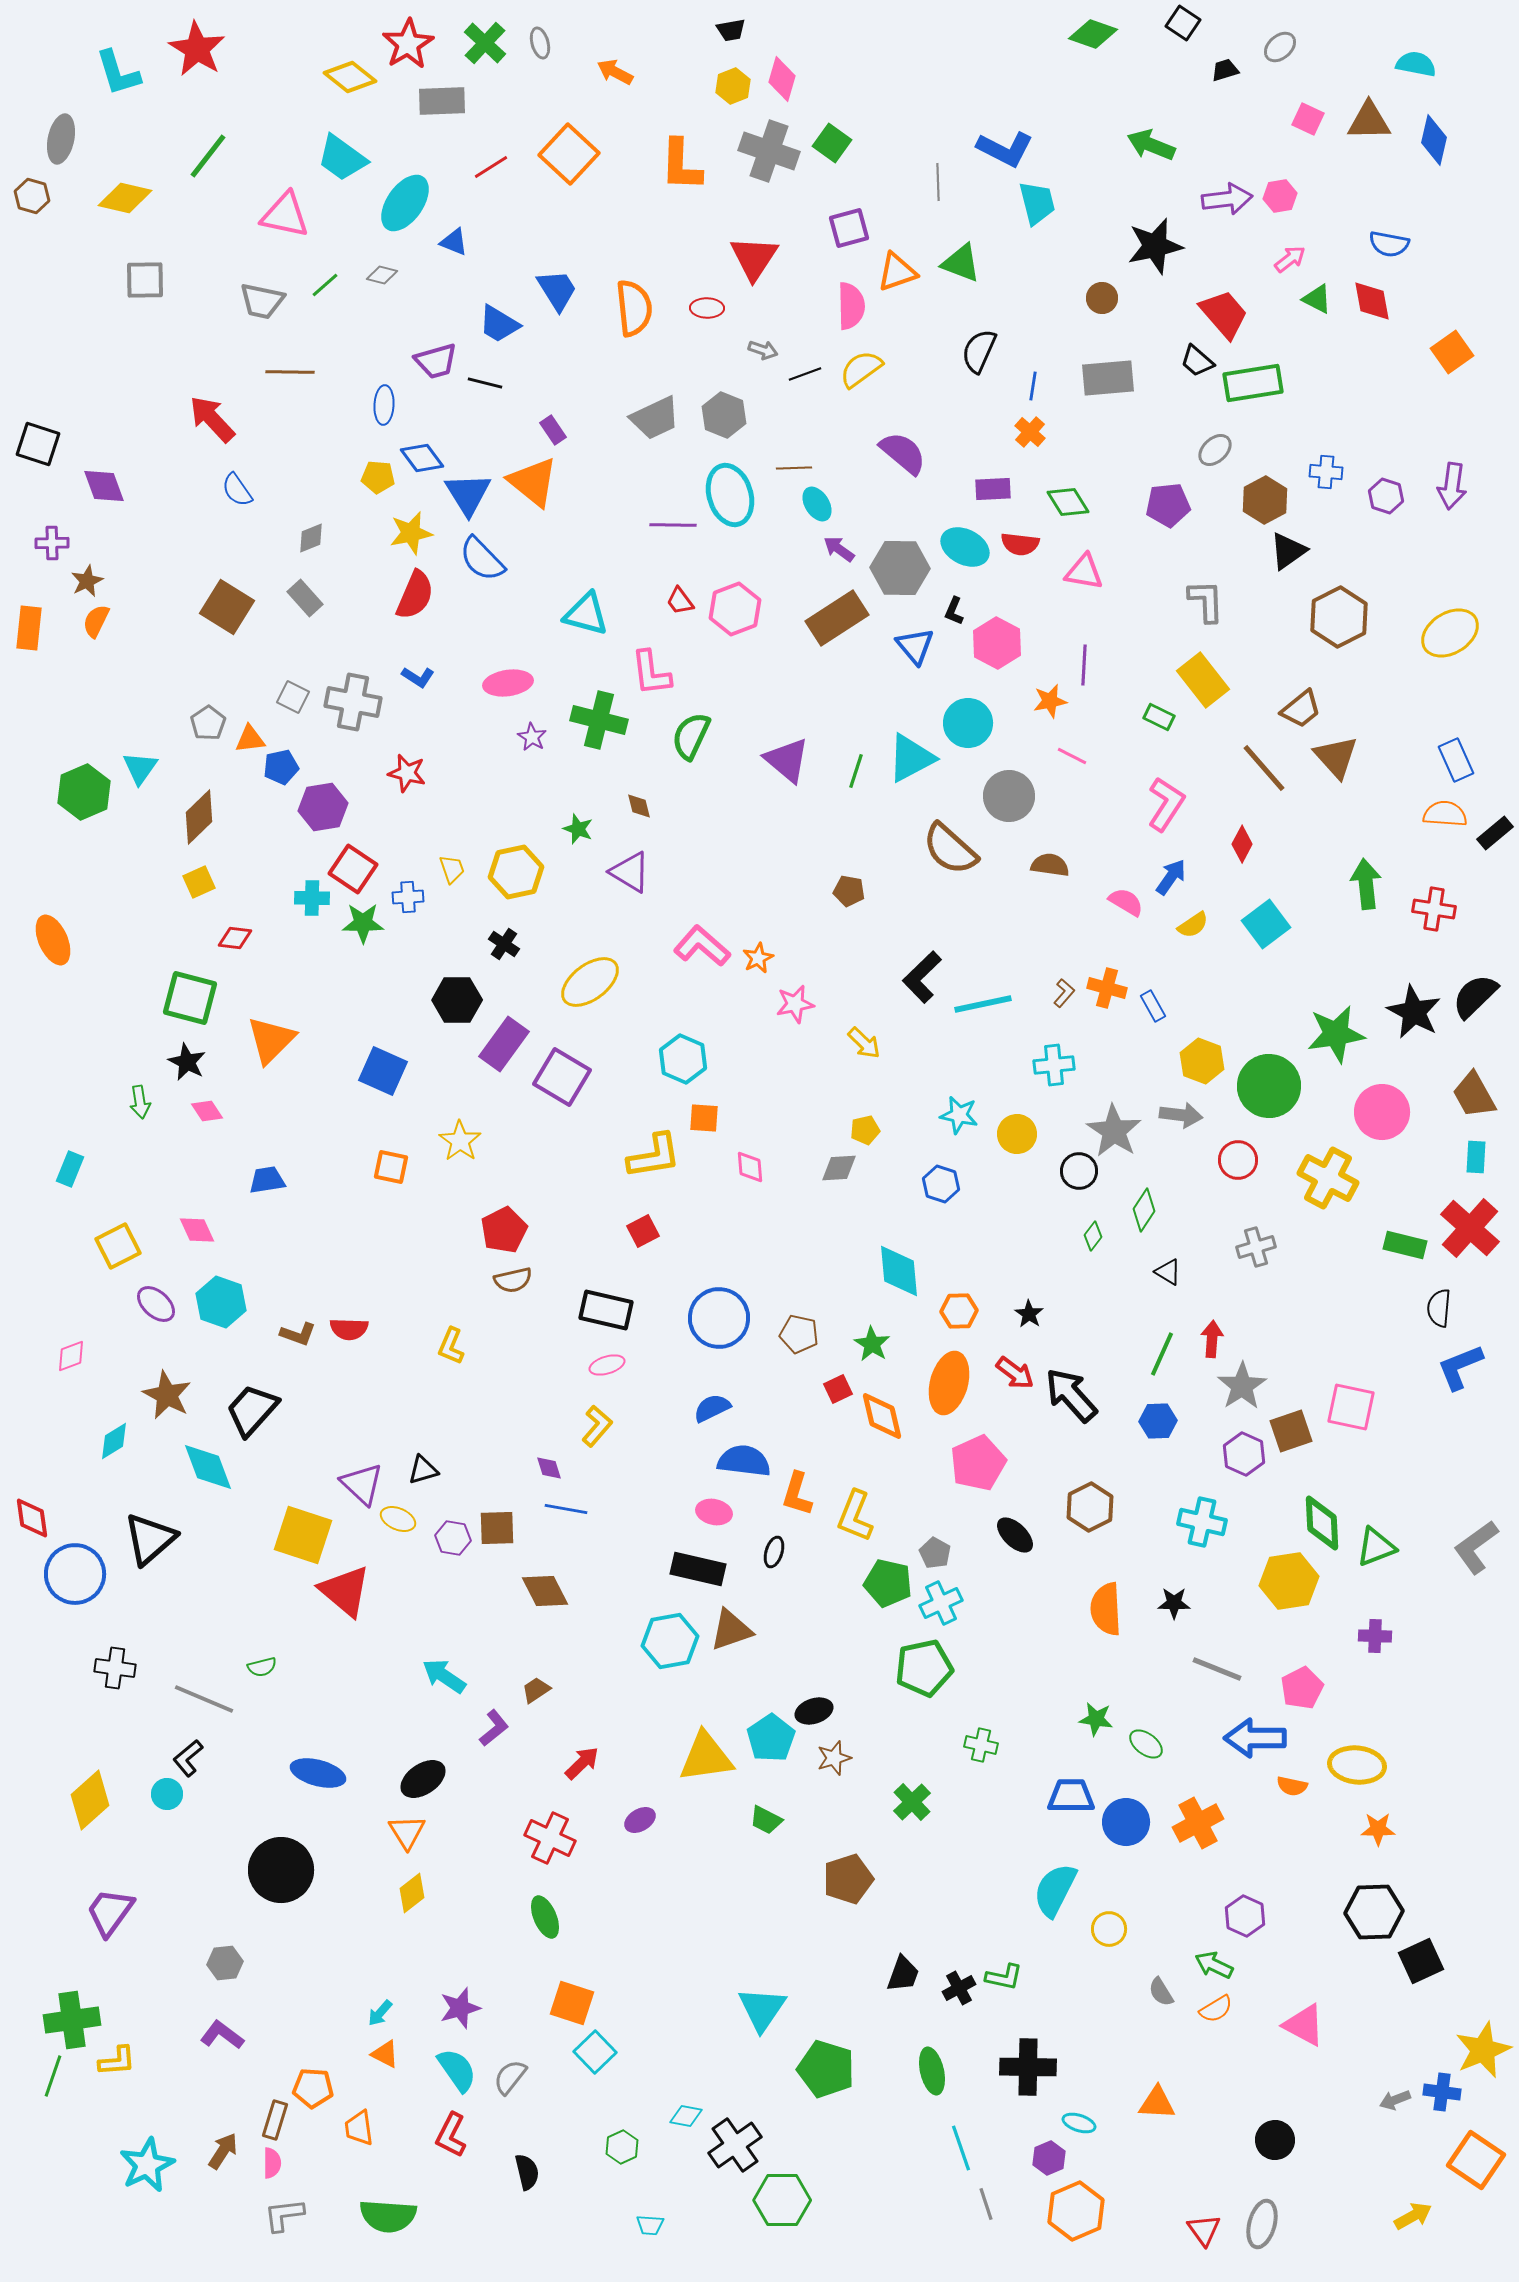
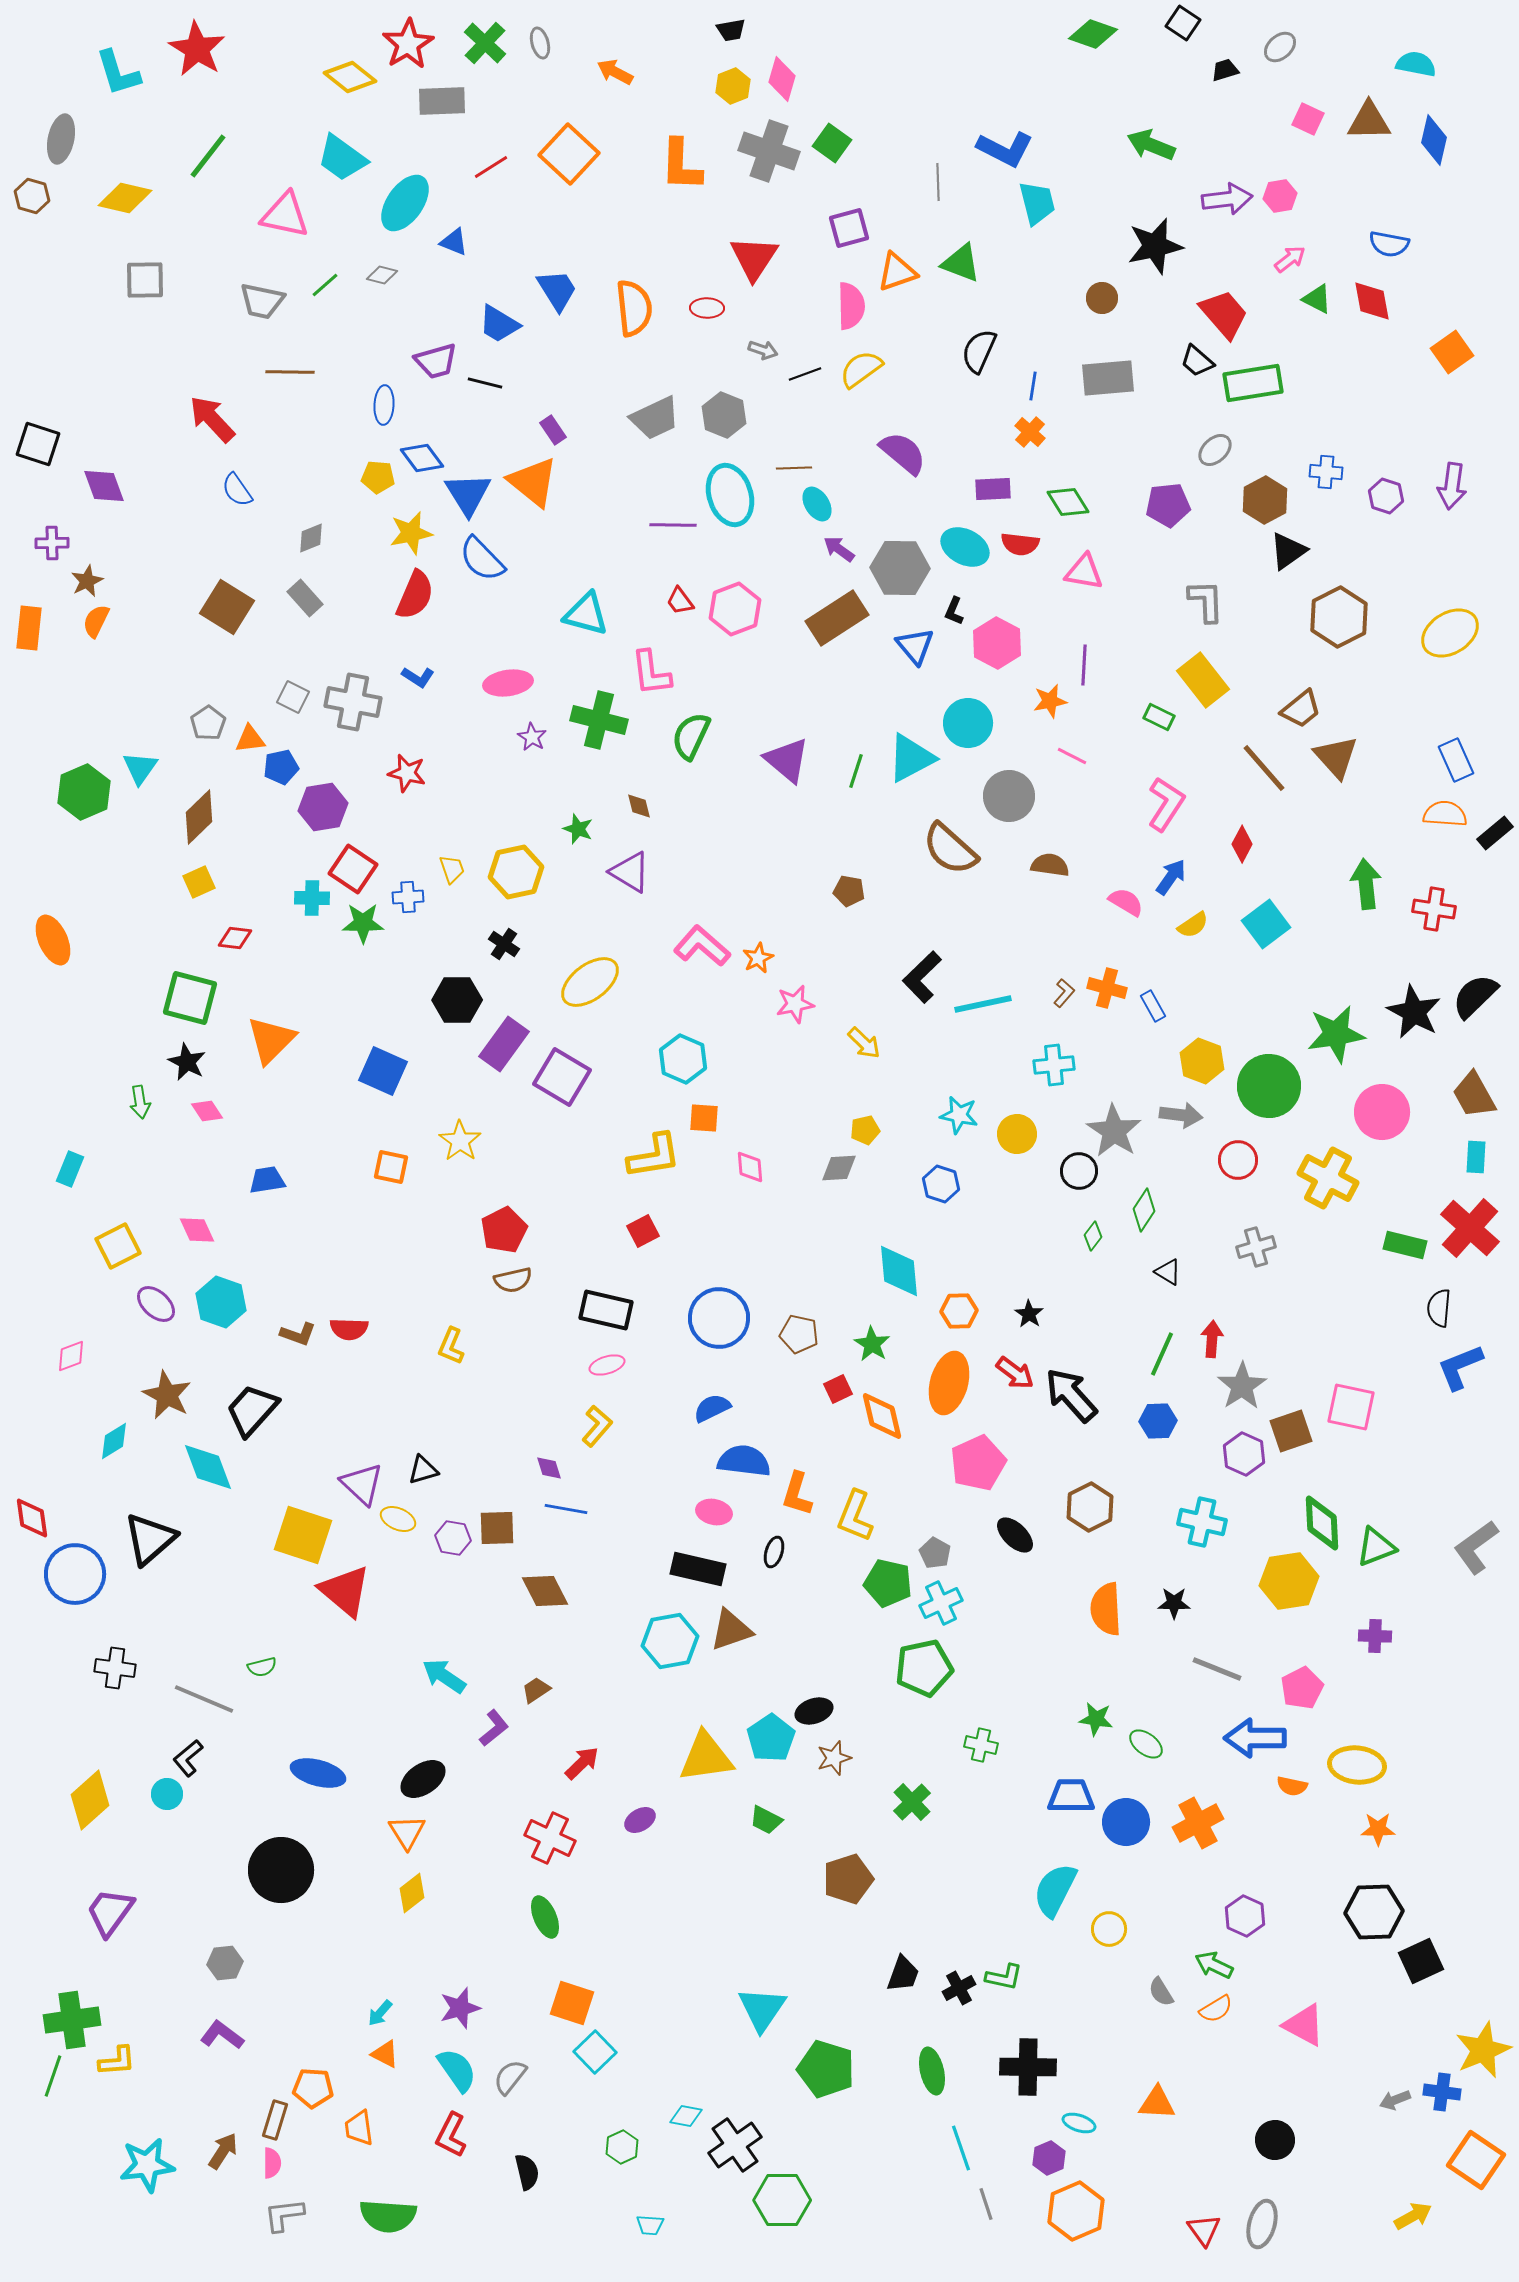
cyan star at (147, 2165): rotated 18 degrees clockwise
